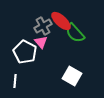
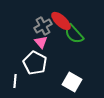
green semicircle: moved 1 px left, 1 px down
white pentagon: moved 10 px right, 11 px down
white square: moved 6 px down
